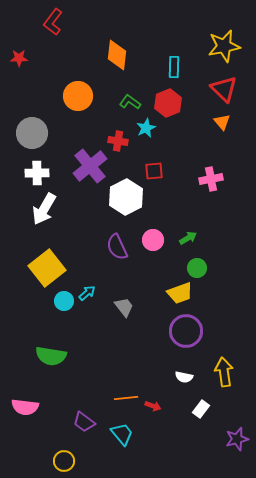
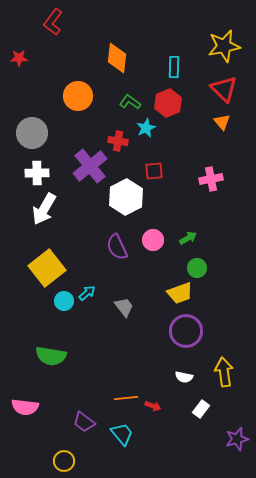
orange diamond: moved 3 px down
